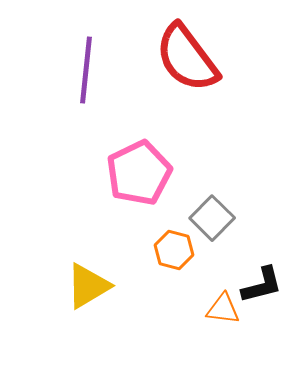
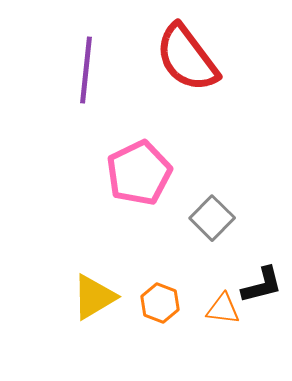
orange hexagon: moved 14 px left, 53 px down; rotated 6 degrees clockwise
yellow triangle: moved 6 px right, 11 px down
